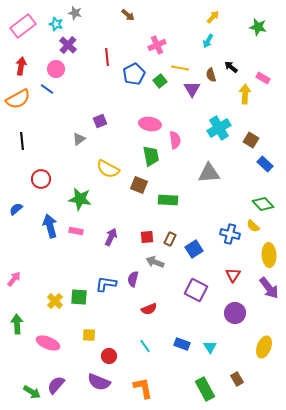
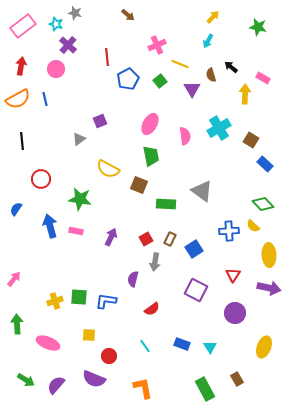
yellow line at (180, 68): moved 4 px up; rotated 12 degrees clockwise
blue pentagon at (134, 74): moved 6 px left, 5 px down
blue line at (47, 89): moved 2 px left, 10 px down; rotated 40 degrees clockwise
pink ellipse at (150, 124): rotated 70 degrees counterclockwise
pink semicircle at (175, 140): moved 10 px right, 4 px up
gray triangle at (209, 173): moved 7 px left, 18 px down; rotated 40 degrees clockwise
green rectangle at (168, 200): moved 2 px left, 4 px down
blue semicircle at (16, 209): rotated 16 degrees counterclockwise
blue cross at (230, 234): moved 1 px left, 3 px up; rotated 18 degrees counterclockwise
red square at (147, 237): moved 1 px left, 2 px down; rotated 24 degrees counterclockwise
gray arrow at (155, 262): rotated 102 degrees counterclockwise
blue L-shape at (106, 284): moved 17 px down
purple arrow at (269, 288): rotated 40 degrees counterclockwise
yellow cross at (55, 301): rotated 28 degrees clockwise
red semicircle at (149, 309): moved 3 px right; rotated 14 degrees counterclockwise
purple semicircle at (99, 382): moved 5 px left, 3 px up
green arrow at (32, 392): moved 6 px left, 12 px up
